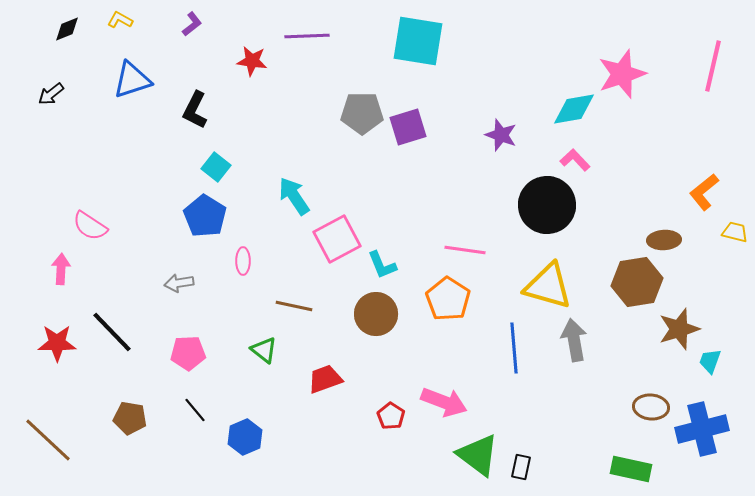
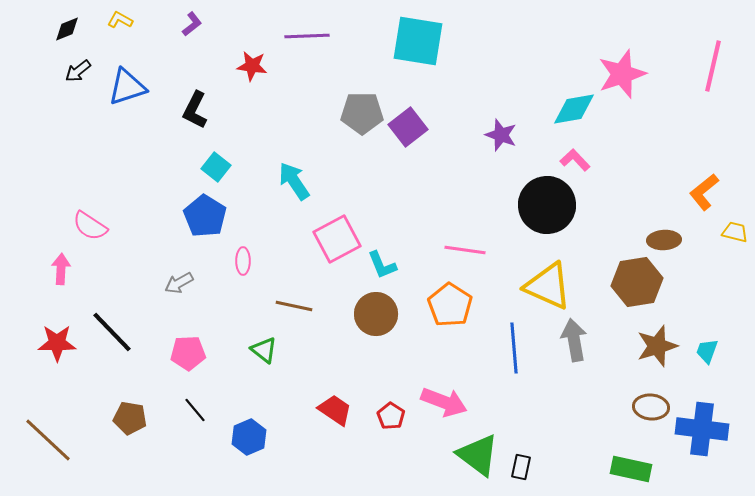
red star at (252, 61): moved 5 px down
blue triangle at (132, 80): moved 5 px left, 7 px down
black arrow at (51, 94): moved 27 px right, 23 px up
purple square at (408, 127): rotated 21 degrees counterclockwise
cyan arrow at (294, 196): moved 15 px up
gray arrow at (179, 283): rotated 20 degrees counterclockwise
yellow triangle at (548, 286): rotated 8 degrees clockwise
orange pentagon at (448, 299): moved 2 px right, 6 px down
brown star at (679, 329): moved 22 px left, 17 px down
cyan trapezoid at (710, 361): moved 3 px left, 10 px up
red trapezoid at (325, 379): moved 10 px right, 31 px down; rotated 54 degrees clockwise
blue cross at (702, 429): rotated 21 degrees clockwise
blue hexagon at (245, 437): moved 4 px right
